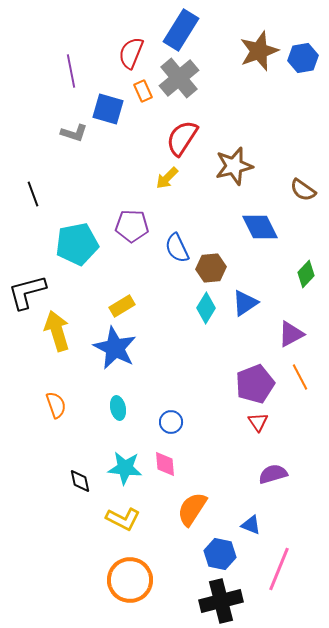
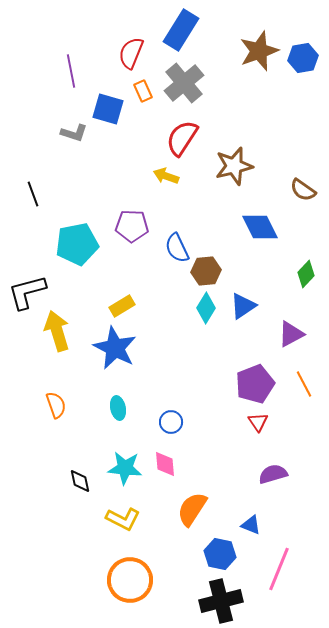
gray cross at (179, 78): moved 5 px right, 5 px down
yellow arrow at (167, 178): moved 1 px left, 2 px up; rotated 65 degrees clockwise
brown hexagon at (211, 268): moved 5 px left, 3 px down
blue triangle at (245, 303): moved 2 px left, 3 px down
orange line at (300, 377): moved 4 px right, 7 px down
